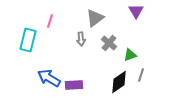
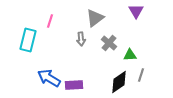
green triangle: rotated 16 degrees clockwise
